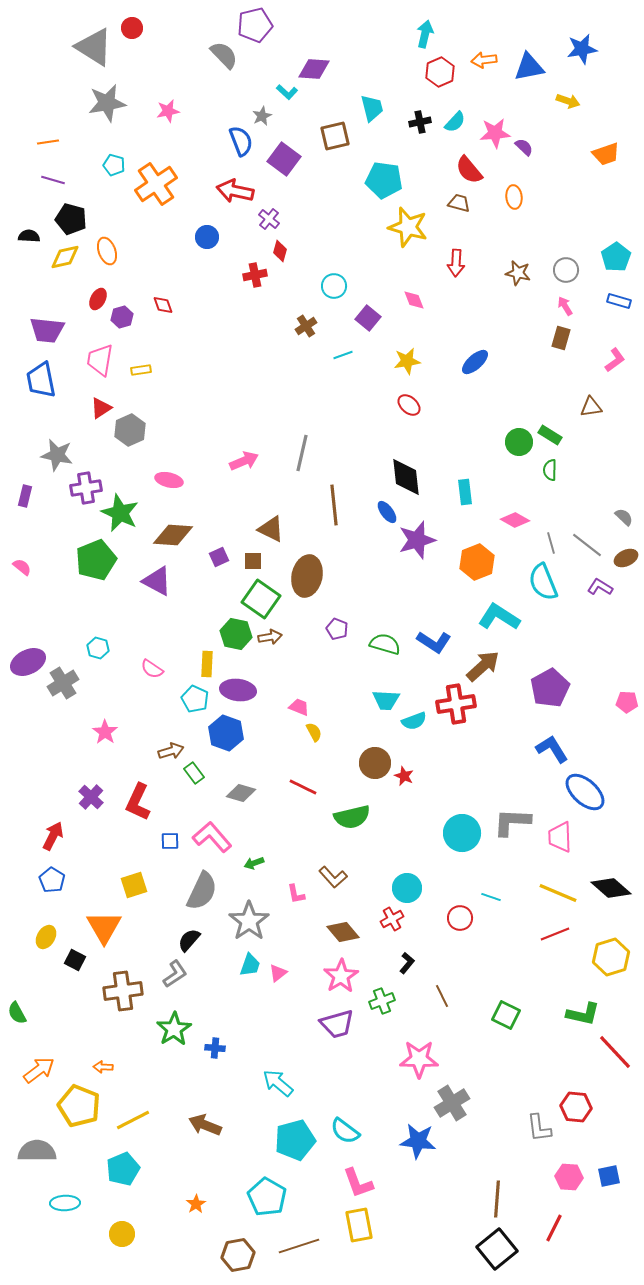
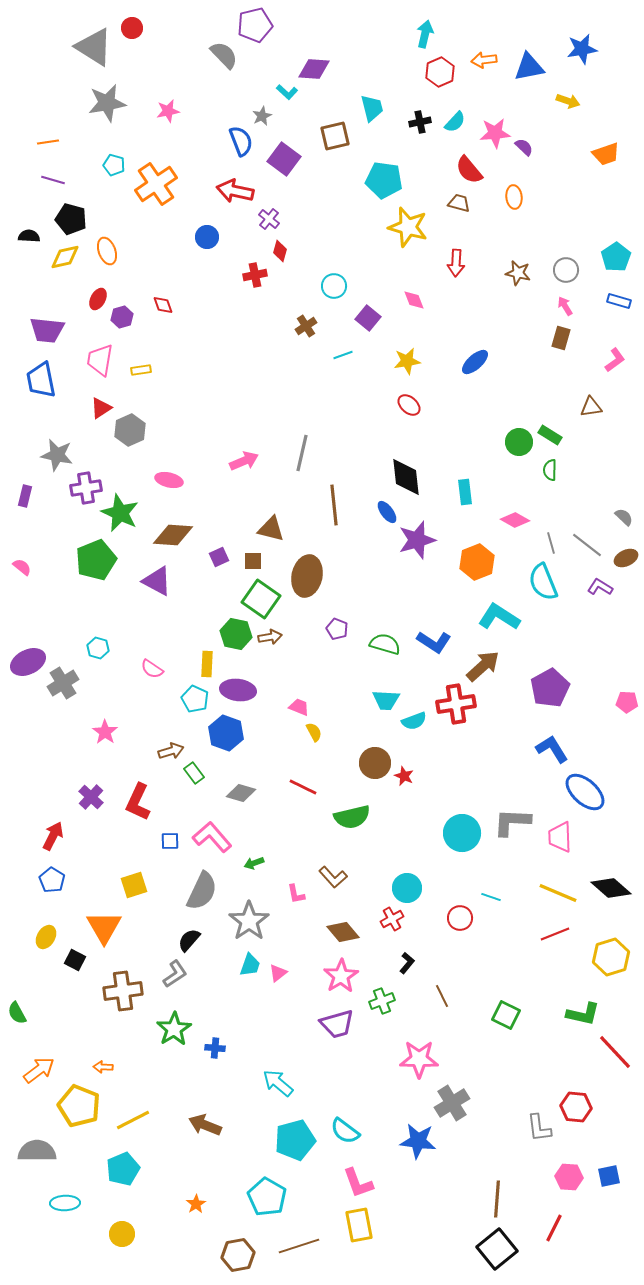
brown triangle at (271, 529): rotated 12 degrees counterclockwise
